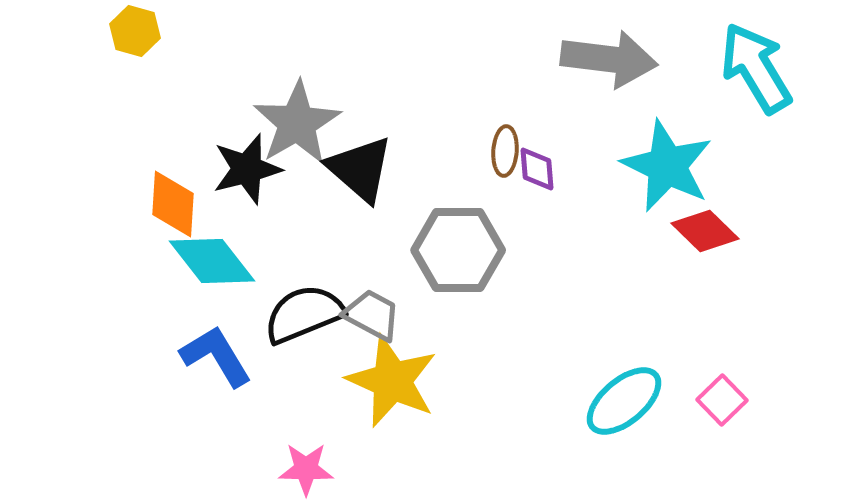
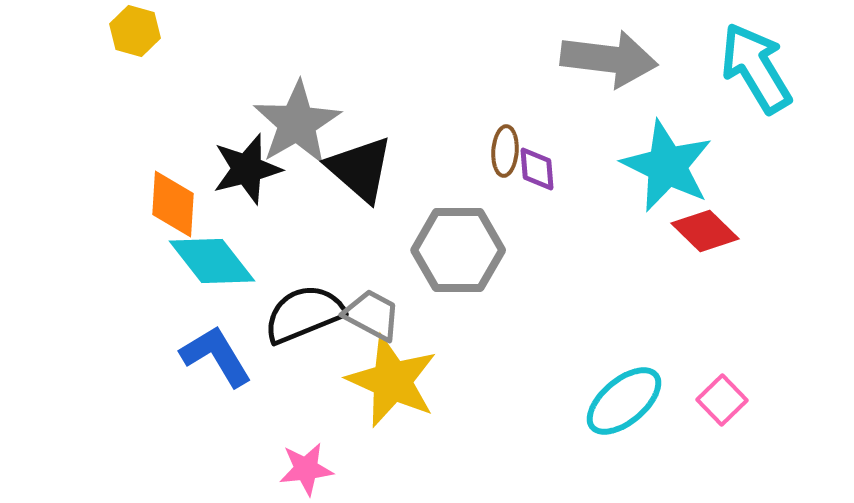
pink star: rotated 8 degrees counterclockwise
